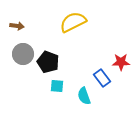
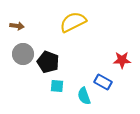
red star: moved 1 px right, 2 px up
blue rectangle: moved 1 px right, 4 px down; rotated 24 degrees counterclockwise
